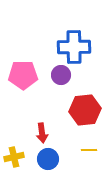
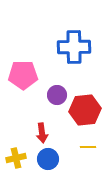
purple circle: moved 4 px left, 20 px down
yellow line: moved 1 px left, 3 px up
yellow cross: moved 2 px right, 1 px down
